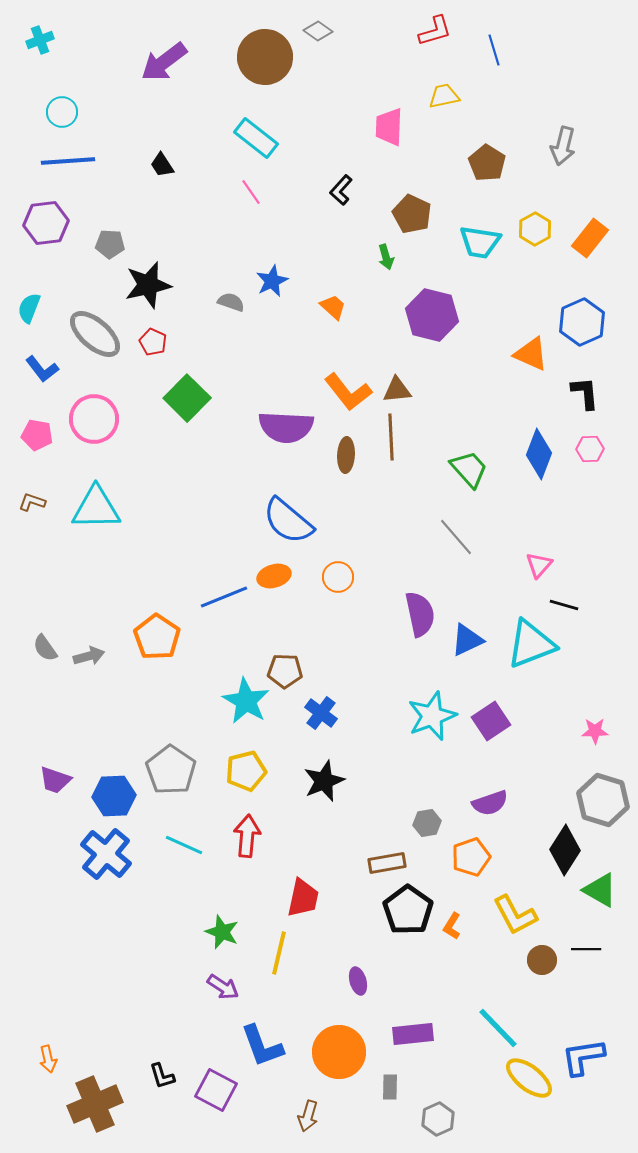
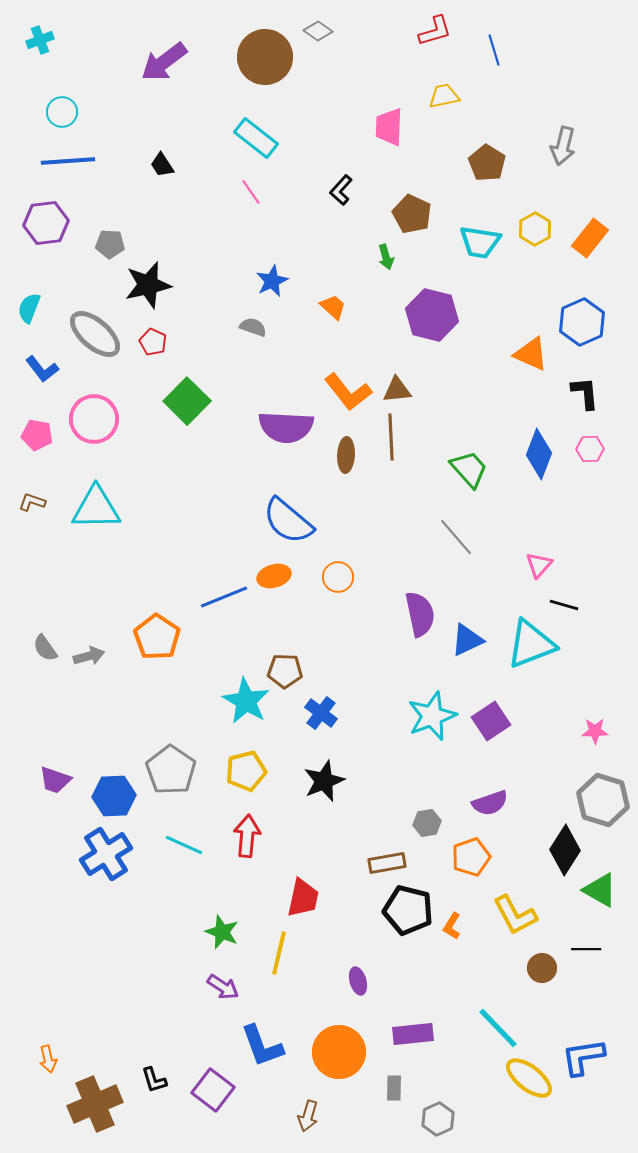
gray semicircle at (231, 302): moved 22 px right, 25 px down
green square at (187, 398): moved 3 px down
blue cross at (106, 854): rotated 18 degrees clockwise
black pentagon at (408, 910): rotated 21 degrees counterclockwise
brown circle at (542, 960): moved 8 px down
black L-shape at (162, 1076): moved 8 px left, 4 px down
gray rectangle at (390, 1087): moved 4 px right, 1 px down
purple square at (216, 1090): moved 3 px left; rotated 9 degrees clockwise
